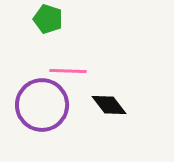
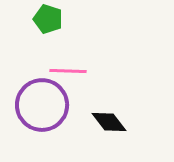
black diamond: moved 17 px down
